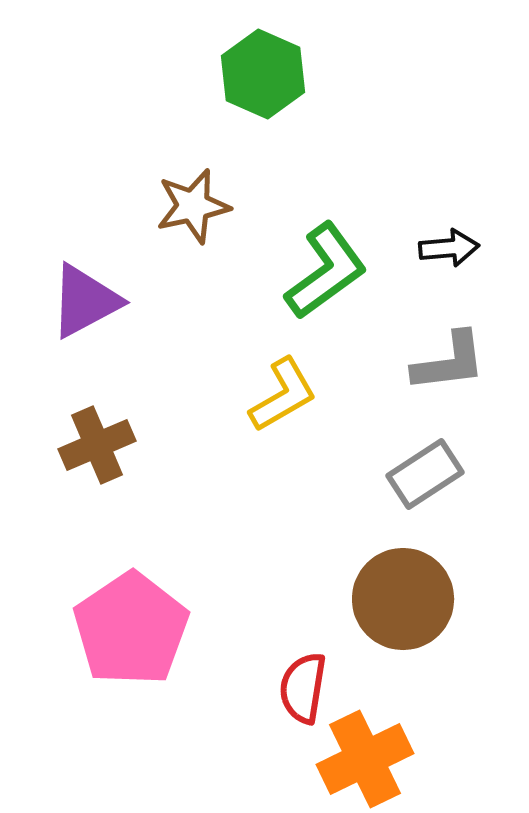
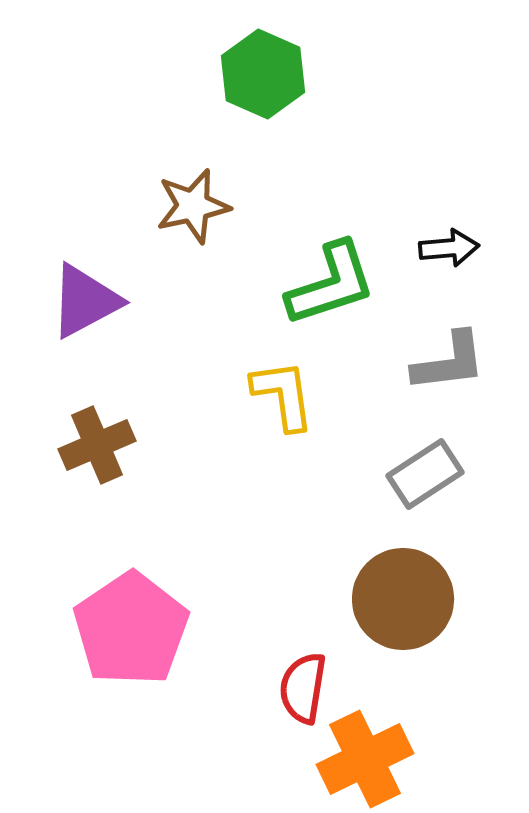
green L-shape: moved 5 px right, 13 px down; rotated 18 degrees clockwise
yellow L-shape: rotated 68 degrees counterclockwise
